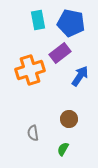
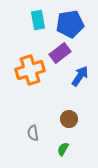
blue pentagon: moved 1 px left, 1 px down; rotated 20 degrees counterclockwise
